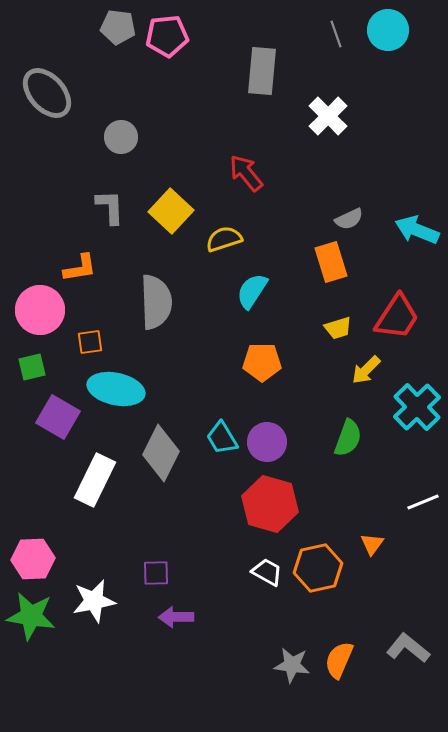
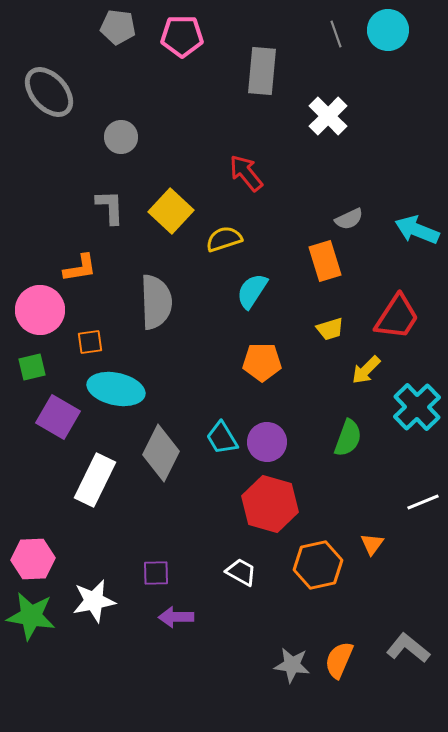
pink pentagon at (167, 36): moved 15 px right; rotated 6 degrees clockwise
gray ellipse at (47, 93): moved 2 px right, 1 px up
orange rectangle at (331, 262): moved 6 px left, 1 px up
yellow trapezoid at (338, 328): moved 8 px left, 1 px down
orange hexagon at (318, 568): moved 3 px up
white trapezoid at (267, 572): moved 26 px left
